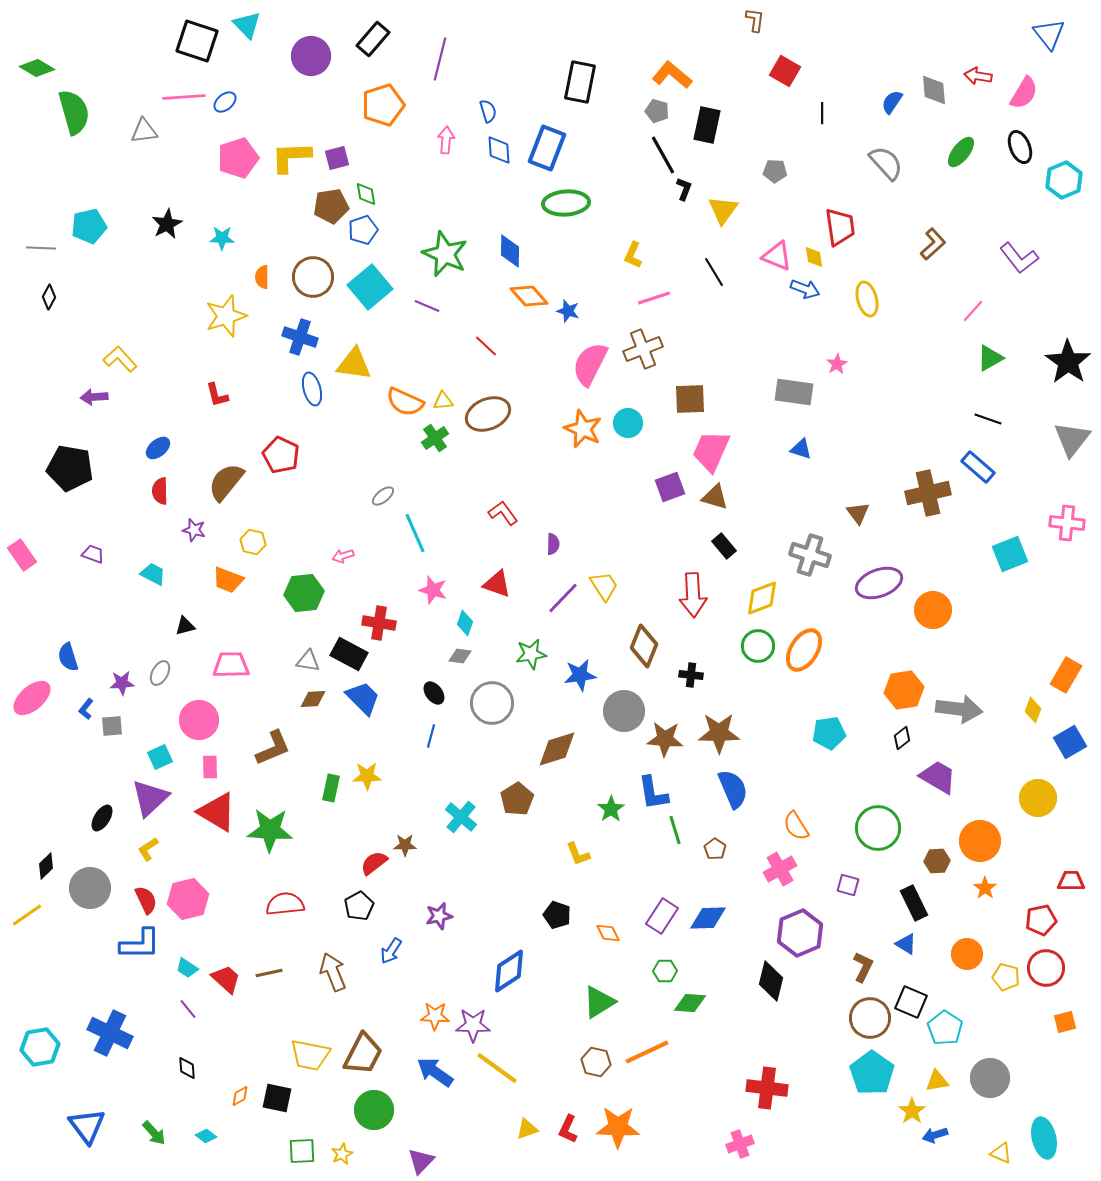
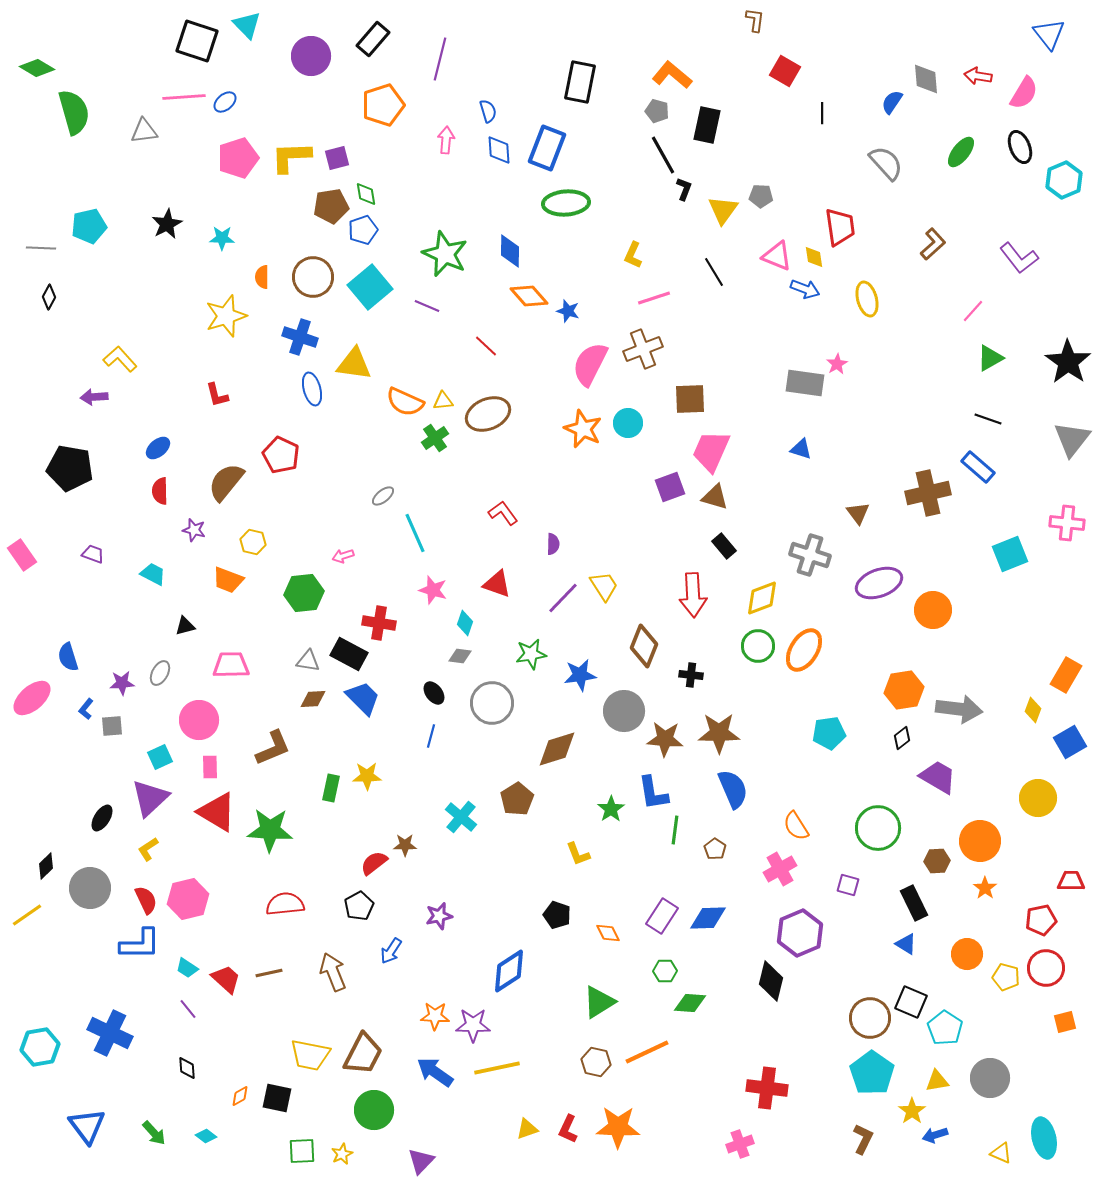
gray diamond at (934, 90): moved 8 px left, 11 px up
gray pentagon at (775, 171): moved 14 px left, 25 px down
gray rectangle at (794, 392): moved 11 px right, 9 px up
green line at (675, 830): rotated 24 degrees clockwise
brown L-shape at (863, 967): moved 172 px down
yellow line at (497, 1068): rotated 48 degrees counterclockwise
